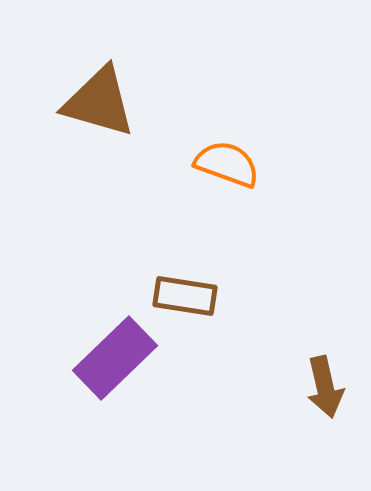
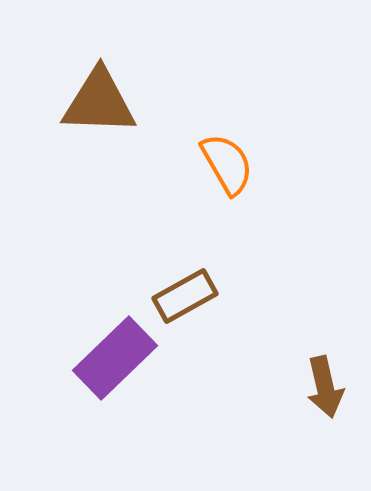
brown triangle: rotated 14 degrees counterclockwise
orange semicircle: rotated 40 degrees clockwise
brown rectangle: rotated 38 degrees counterclockwise
